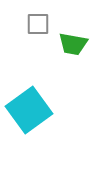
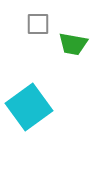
cyan square: moved 3 px up
